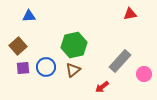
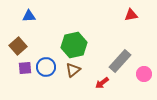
red triangle: moved 1 px right, 1 px down
purple square: moved 2 px right
red arrow: moved 4 px up
